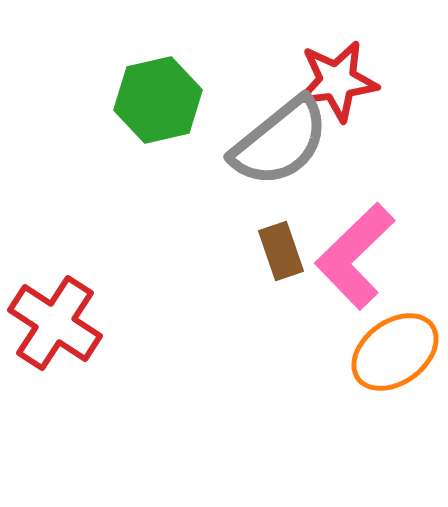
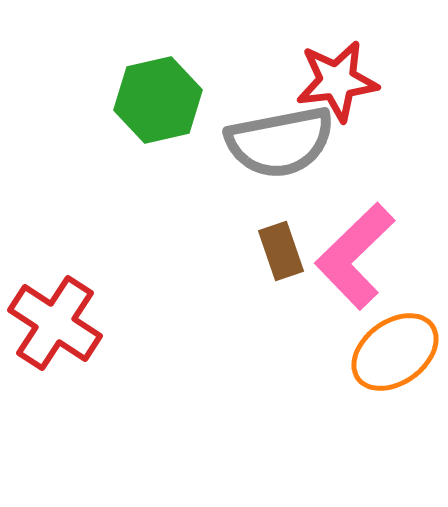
gray semicircle: rotated 28 degrees clockwise
